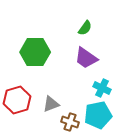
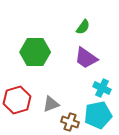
green semicircle: moved 2 px left, 1 px up
